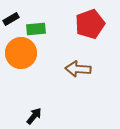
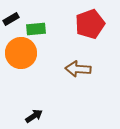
black arrow: rotated 18 degrees clockwise
